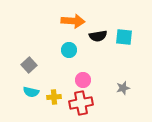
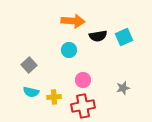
cyan square: rotated 30 degrees counterclockwise
red cross: moved 2 px right, 3 px down
